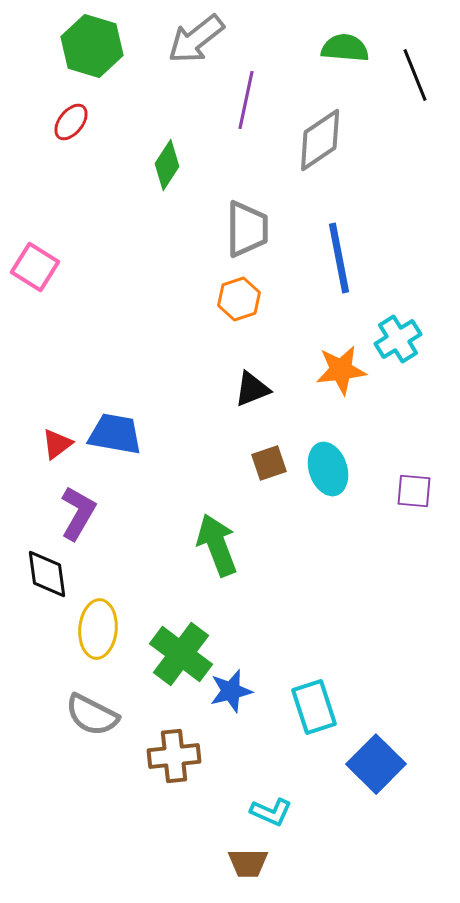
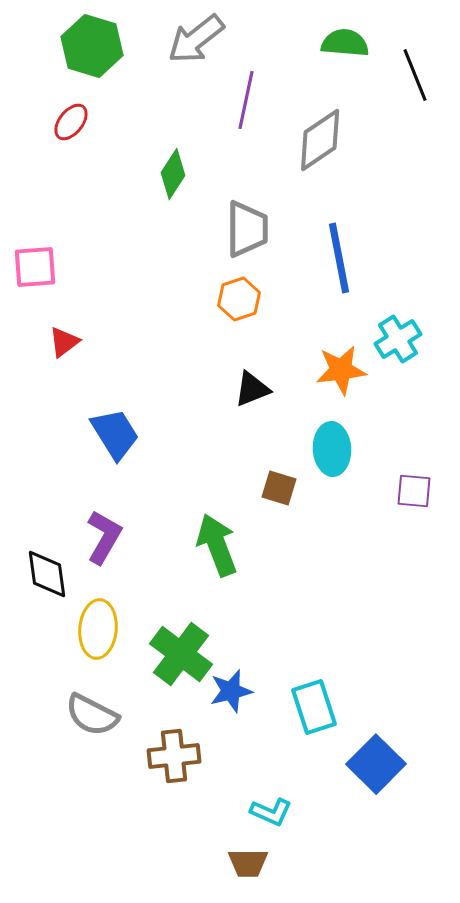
green semicircle: moved 5 px up
green diamond: moved 6 px right, 9 px down
pink square: rotated 36 degrees counterclockwise
blue trapezoid: rotated 48 degrees clockwise
red triangle: moved 7 px right, 102 px up
brown square: moved 10 px right, 25 px down; rotated 36 degrees clockwise
cyan ellipse: moved 4 px right, 20 px up; rotated 15 degrees clockwise
purple L-shape: moved 26 px right, 24 px down
